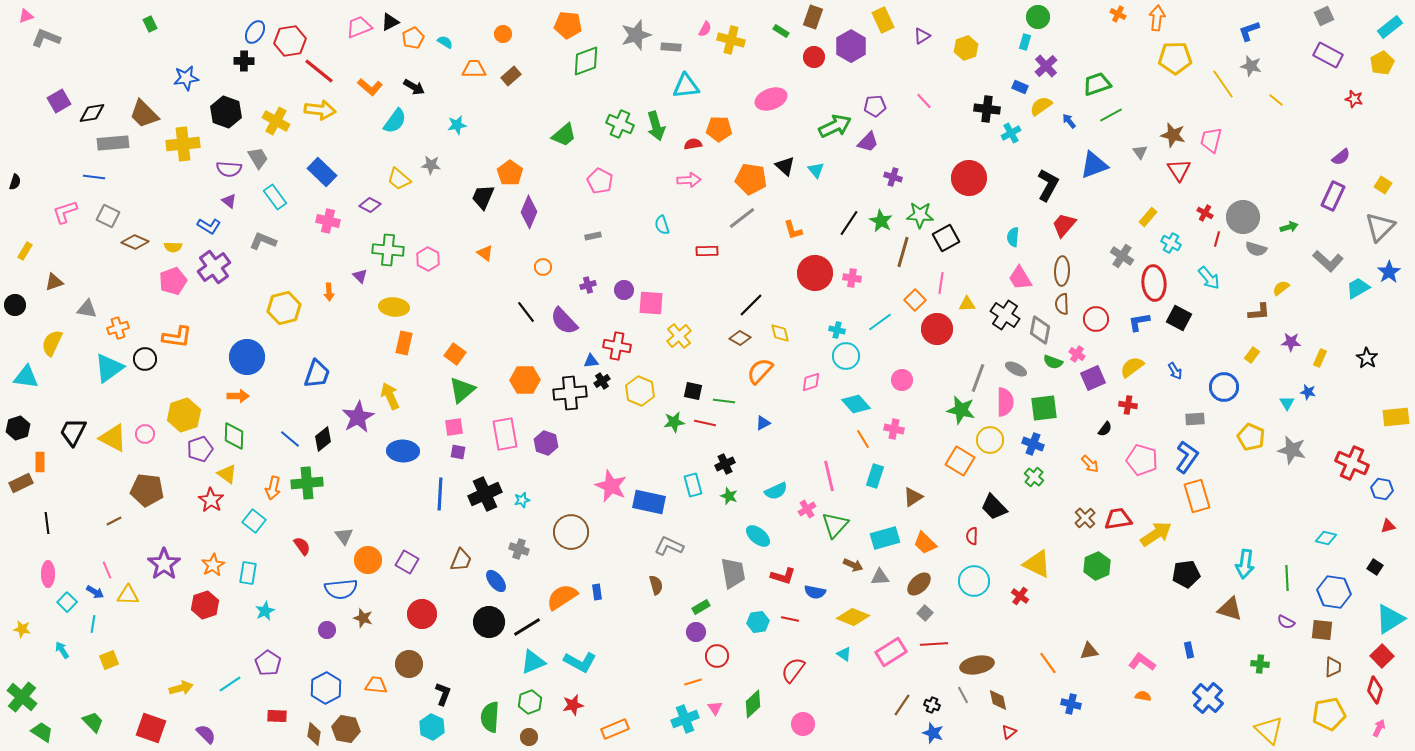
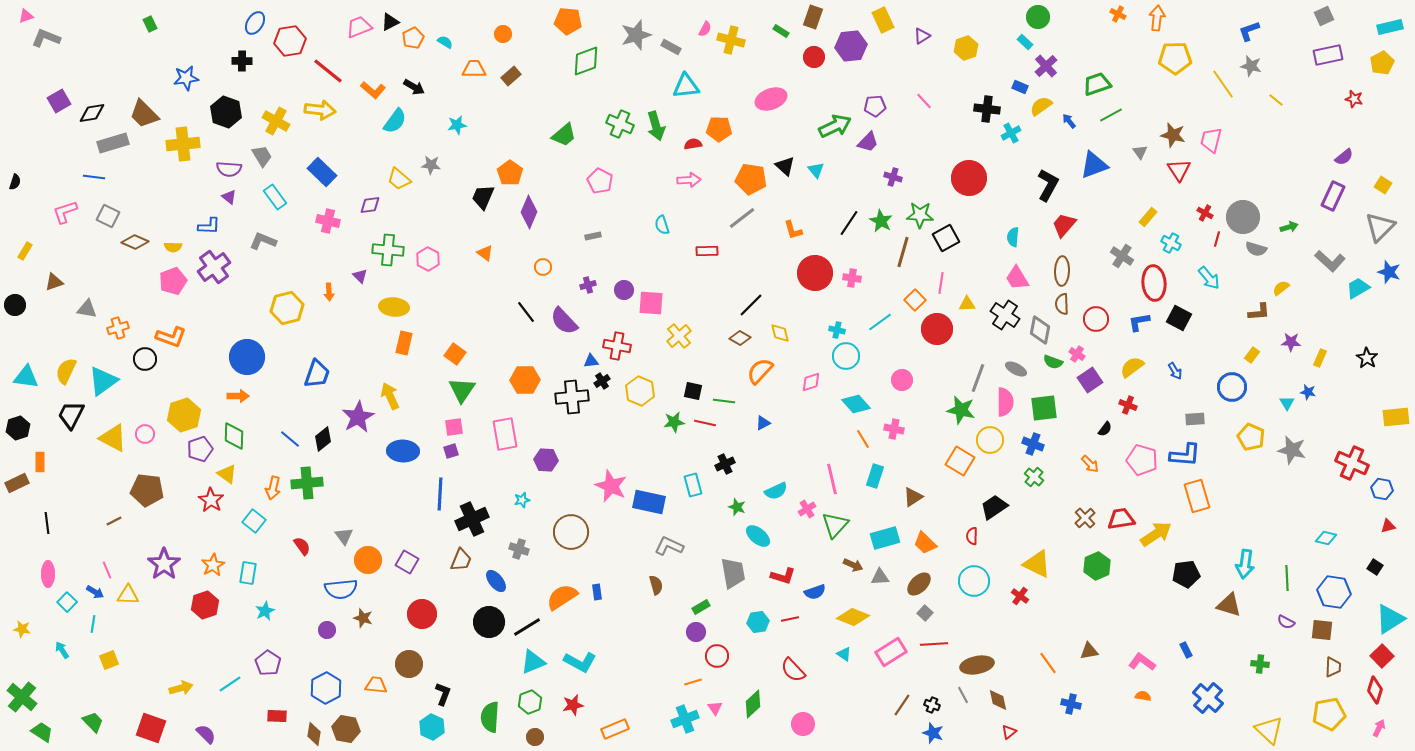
orange pentagon at (568, 25): moved 4 px up
cyan rectangle at (1390, 27): rotated 25 degrees clockwise
blue ellipse at (255, 32): moved 9 px up
cyan rectangle at (1025, 42): rotated 63 degrees counterclockwise
purple hexagon at (851, 46): rotated 24 degrees clockwise
gray rectangle at (671, 47): rotated 24 degrees clockwise
purple rectangle at (1328, 55): rotated 40 degrees counterclockwise
black cross at (244, 61): moved 2 px left
red line at (319, 71): moved 9 px right
orange L-shape at (370, 87): moved 3 px right, 3 px down
gray rectangle at (113, 143): rotated 12 degrees counterclockwise
purple semicircle at (1341, 157): moved 3 px right
gray trapezoid at (258, 158): moved 4 px right, 2 px up
purple triangle at (229, 201): moved 4 px up
purple diamond at (370, 205): rotated 35 degrees counterclockwise
blue L-shape at (209, 226): rotated 30 degrees counterclockwise
gray L-shape at (1328, 261): moved 2 px right
blue star at (1389, 272): rotated 20 degrees counterclockwise
pink trapezoid at (1020, 278): moved 3 px left
yellow hexagon at (284, 308): moved 3 px right
orange L-shape at (177, 337): moved 6 px left; rotated 12 degrees clockwise
yellow semicircle at (52, 343): moved 14 px right, 28 px down
cyan triangle at (109, 368): moved 6 px left, 13 px down
purple square at (1093, 378): moved 3 px left, 2 px down; rotated 10 degrees counterclockwise
blue circle at (1224, 387): moved 8 px right
green triangle at (462, 390): rotated 16 degrees counterclockwise
black cross at (570, 393): moved 2 px right, 4 px down
red cross at (1128, 405): rotated 12 degrees clockwise
black trapezoid at (73, 432): moved 2 px left, 17 px up
purple hexagon at (546, 443): moved 17 px down; rotated 15 degrees counterclockwise
purple square at (458, 452): moved 7 px left, 1 px up; rotated 28 degrees counterclockwise
blue L-shape at (1187, 457): moved 2 px left, 2 px up; rotated 60 degrees clockwise
pink line at (829, 476): moved 3 px right, 3 px down
brown rectangle at (21, 483): moved 4 px left
black cross at (485, 494): moved 13 px left, 25 px down
green star at (729, 496): moved 8 px right, 11 px down
black trapezoid at (994, 507): rotated 100 degrees clockwise
red trapezoid at (1118, 519): moved 3 px right
blue semicircle at (815, 592): rotated 30 degrees counterclockwise
brown triangle at (1230, 609): moved 1 px left, 4 px up
red line at (790, 619): rotated 24 degrees counterclockwise
blue rectangle at (1189, 650): moved 3 px left; rotated 14 degrees counterclockwise
red semicircle at (793, 670): rotated 80 degrees counterclockwise
brown circle at (529, 737): moved 6 px right
